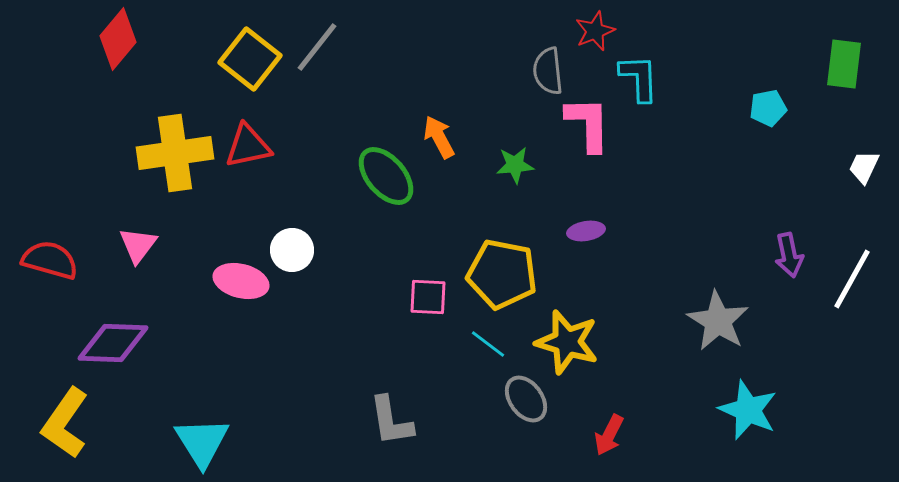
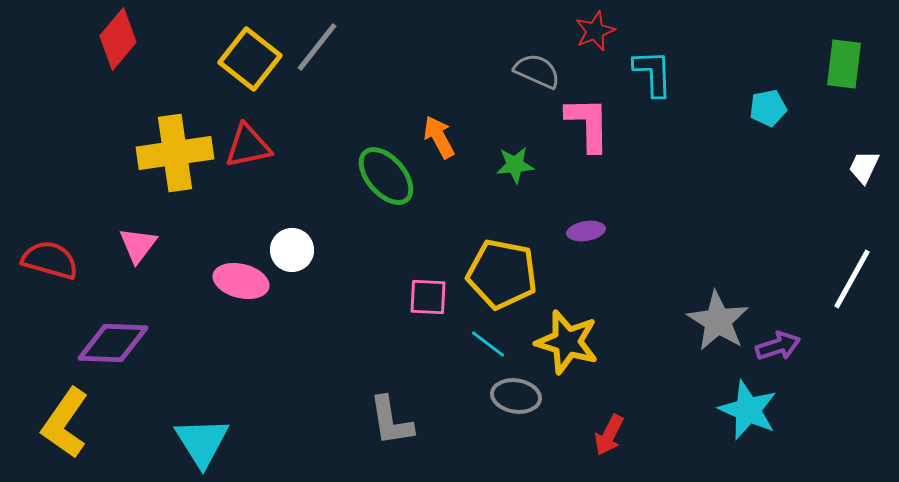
gray semicircle: moved 11 px left; rotated 120 degrees clockwise
cyan L-shape: moved 14 px right, 5 px up
purple arrow: moved 11 px left, 91 px down; rotated 96 degrees counterclockwise
gray ellipse: moved 10 px left, 3 px up; rotated 45 degrees counterclockwise
